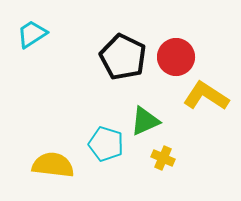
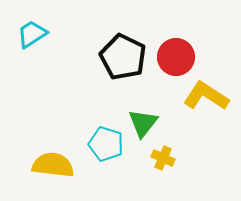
green triangle: moved 2 px left, 2 px down; rotated 28 degrees counterclockwise
